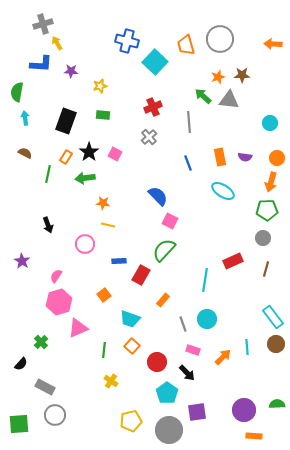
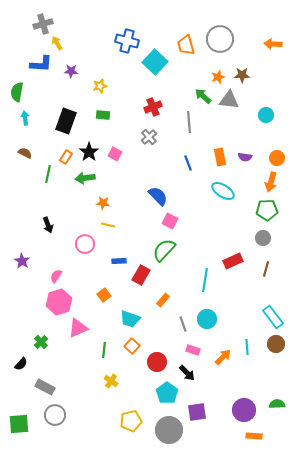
cyan circle at (270, 123): moved 4 px left, 8 px up
